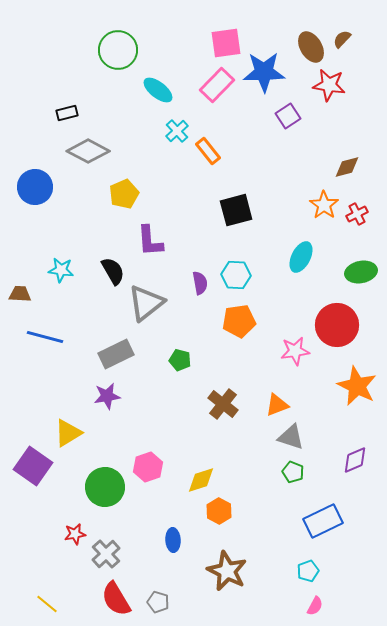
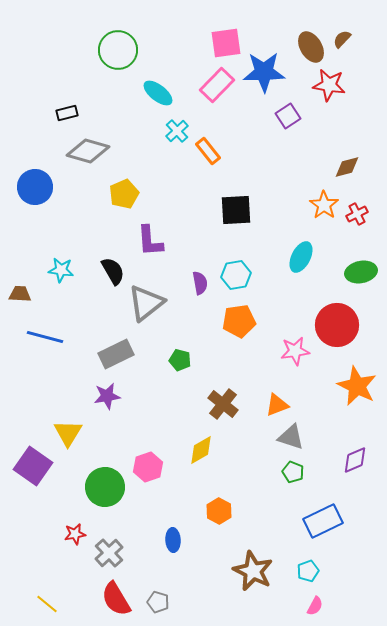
cyan ellipse at (158, 90): moved 3 px down
gray diamond at (88, 151): rotated 12 degrees counterclockwise
black square at (236, 210): rotated 12 degrees clockwise
cyan hexagon at (236, 275): rotated 12 degrees counterclockwise
yellow triangle at (68, 433): rotated 28 degrees counterclockwise
yellow diamond at (201, 480): moved 30 px up; rotated 12 degrees counterclockwise
gray cross at (106, 554): moved 3 px right, 1 px up
brown star at (227, 571): moved 26 px right
